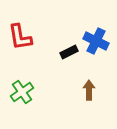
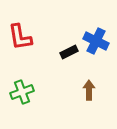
green cross: rotated 15 degrees clockwise
